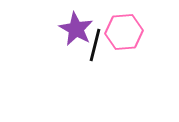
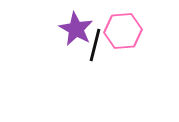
pink hexagon: moved 1 px left, 1 px up
